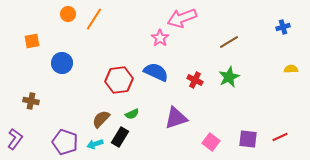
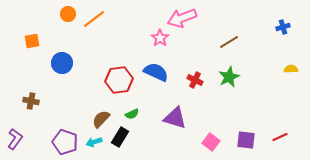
orange line: rotated 20 degrees clockwise
purple triangle: moved 1 px left; rotated 35 degrees clockwise
purple square: moved 2 px left, 1 px down
cyan arrow: moved 1 px left, 2 px up
